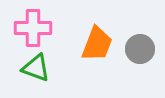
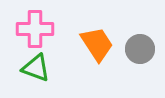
pink cross: moved 2 px right, 1 px down
orange trapezoid: rotated 54 degrees counterclockwise
